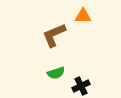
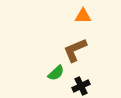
brown L-shape: moved 21 px right, 15 px down
green semicircle: rotated 24 degrees counterclockwise
